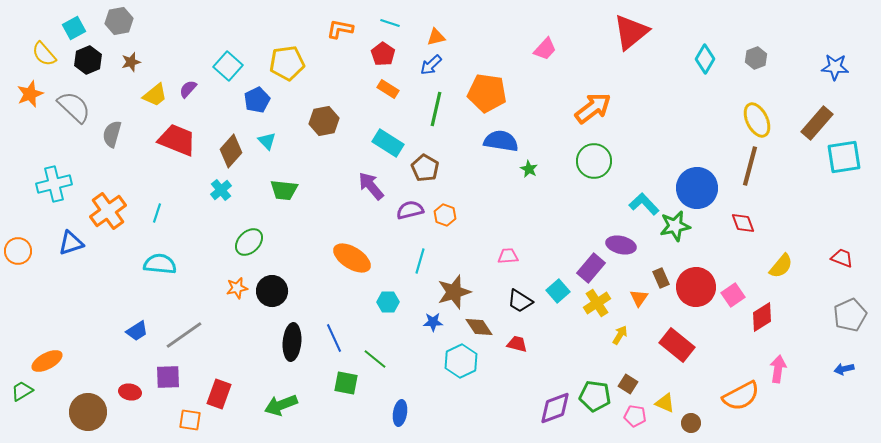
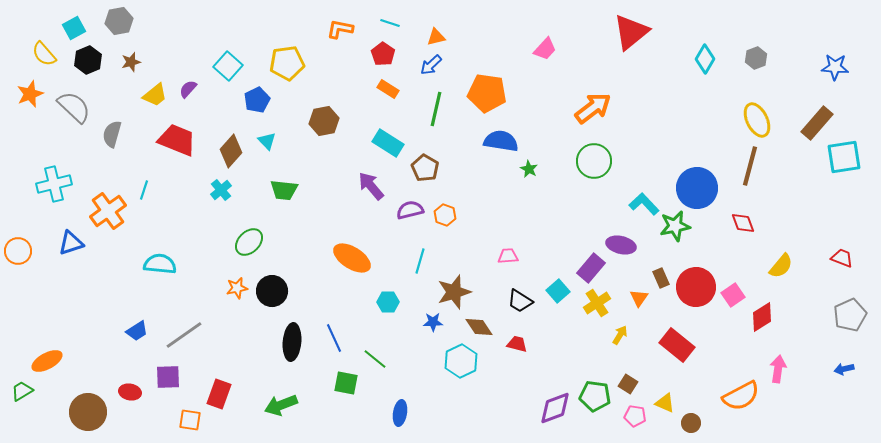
cyan line at (157, 213): moved 13 px left, 23 px up
